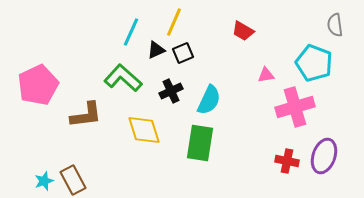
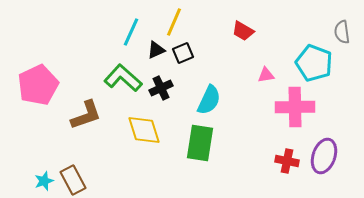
gray semicircle: moved 7 px right, 7 px down
black cross: moved 10 px left, 3 px up
pink cross: rotated 15 degrees clockwise
brown L-shape: rotated 12 degrees counterclockwise
